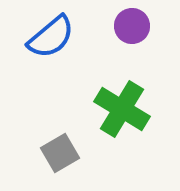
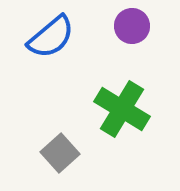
gray square: rotated 12 degrees counterclockwise
